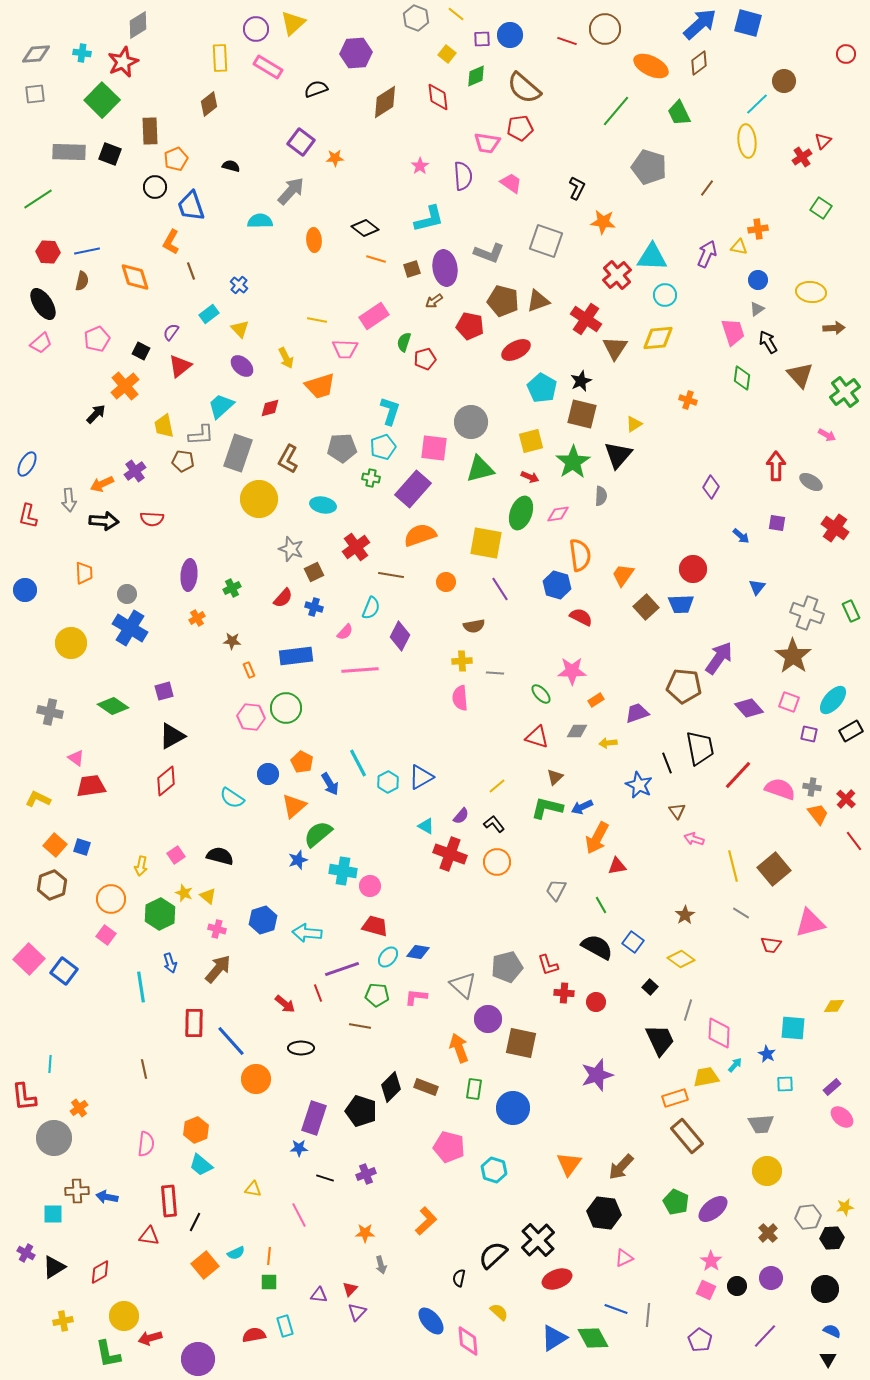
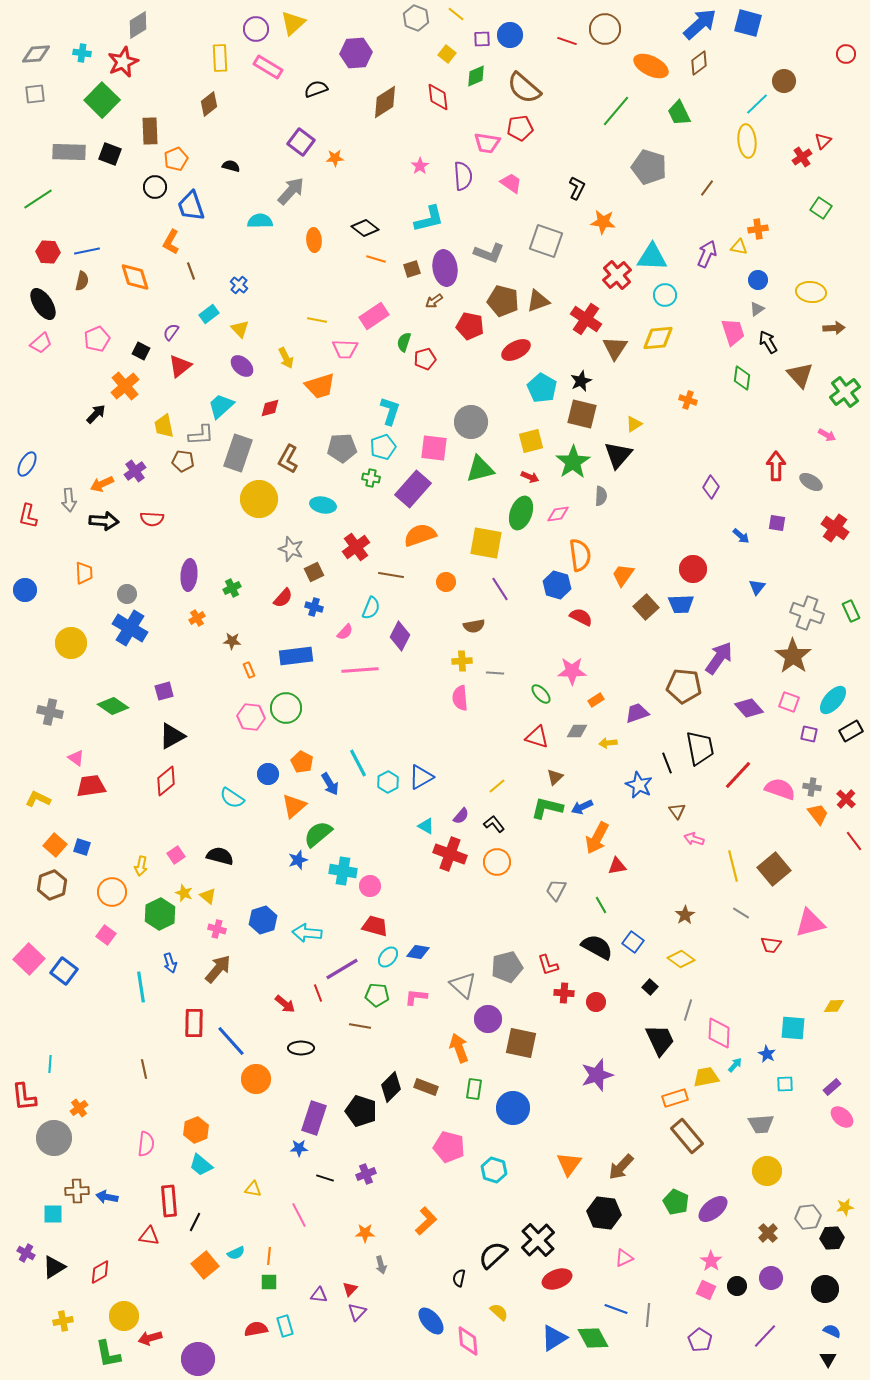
orange circle at (111, 899): moved 1 px right, 7 px up
purple line at (342, 969): rotated 12 degrees counterclockwise
red semicircle at (254, 1335): moved 2 px right, 6 px up
